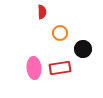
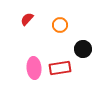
red semicircle: moved 15 px left, 7 px down; rotated 136 degrees counterclockwise
orange circle: moved 8 px up
